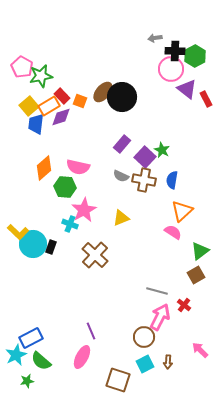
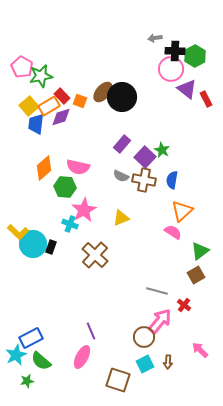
pink arrow at (160, 317): moved 4 px down; rotated 12 degrees clockwise
